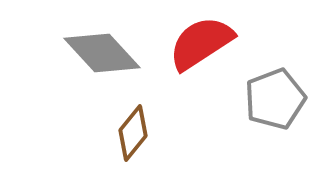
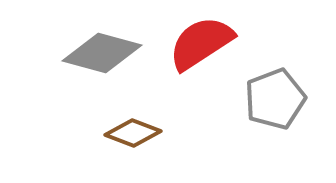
gray diamond: rotated 32 degrees counterclockwise
brown diamond: rotated 72 degrees clockwise
